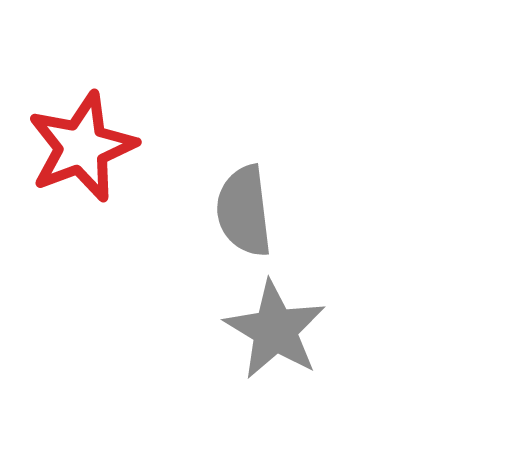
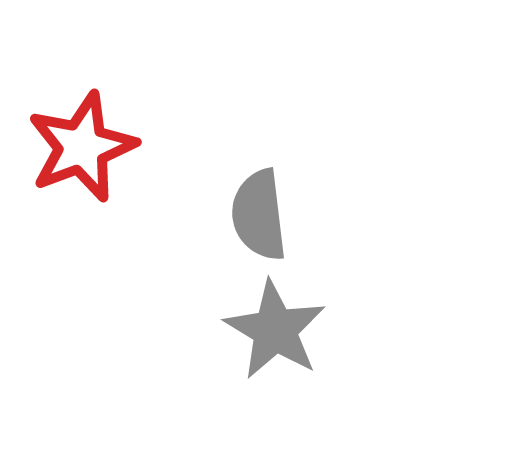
gray semicircle: moved 15 px right, 4 px down
